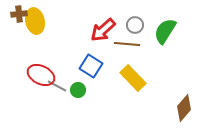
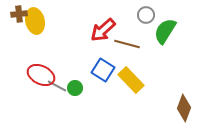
gray circle: moved 11 px right, 10 px up
brown line: rotated 10 degrees clockwise
blue square: moved 12 px right, 4 px down
yellow rectangle: moved 2 px left, 2 px down
green circle: moved 3 px left, 2 px up
brown diamond: rotated 20 degrees counterclockwise
